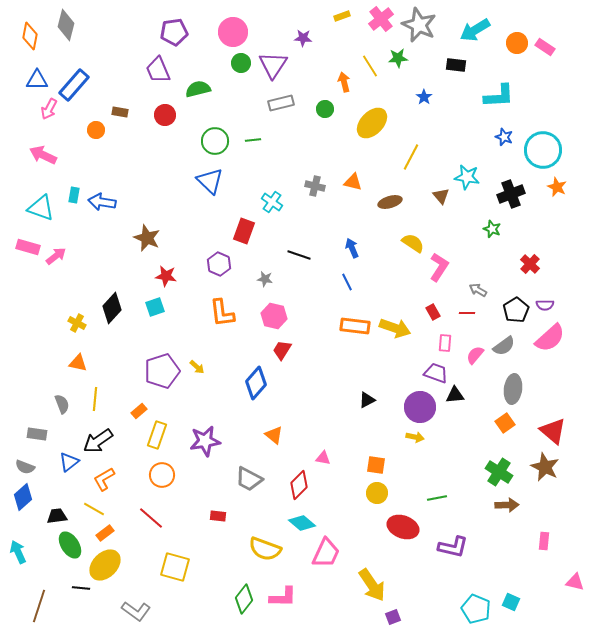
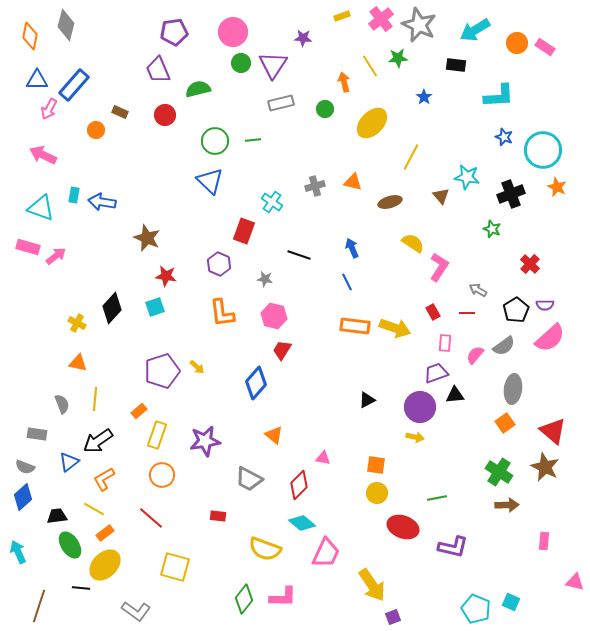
brown rectangle at (120, 112): rotated 14 degrees clockwise
gray cross at (315, 186): rotated 30 degrees counterclockwise
purple trapezoid at (436, 373): rotated 40 degrees counterclockwise
